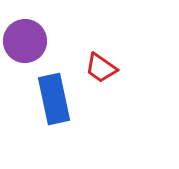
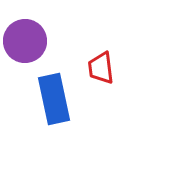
red trapezoid: rotated 48 degrees clockwise
